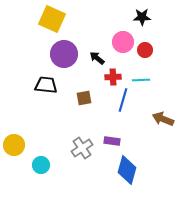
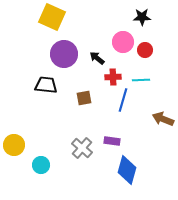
yellow square: moved 2 px up
gray cross: rotated 15 degrees counterclockwise
